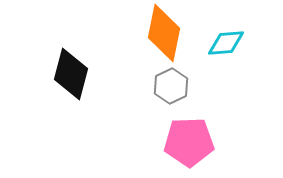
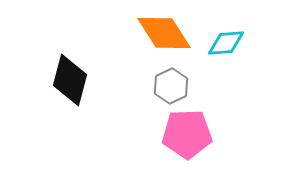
orange diamond: rotated 44 degrees counterclockwise
black diamond: moved 1 px left, 6 px down
pink pentagon: moved 2 px left, 8 px up
